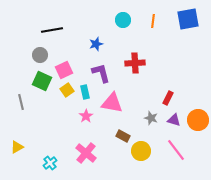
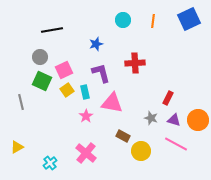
blue square: moved 1 px right; rotated 15 degrees counterclockwise
gray circle: moved 2 px down
pink line: moved 6 px up; rotated 25 degrees counterclockwise
